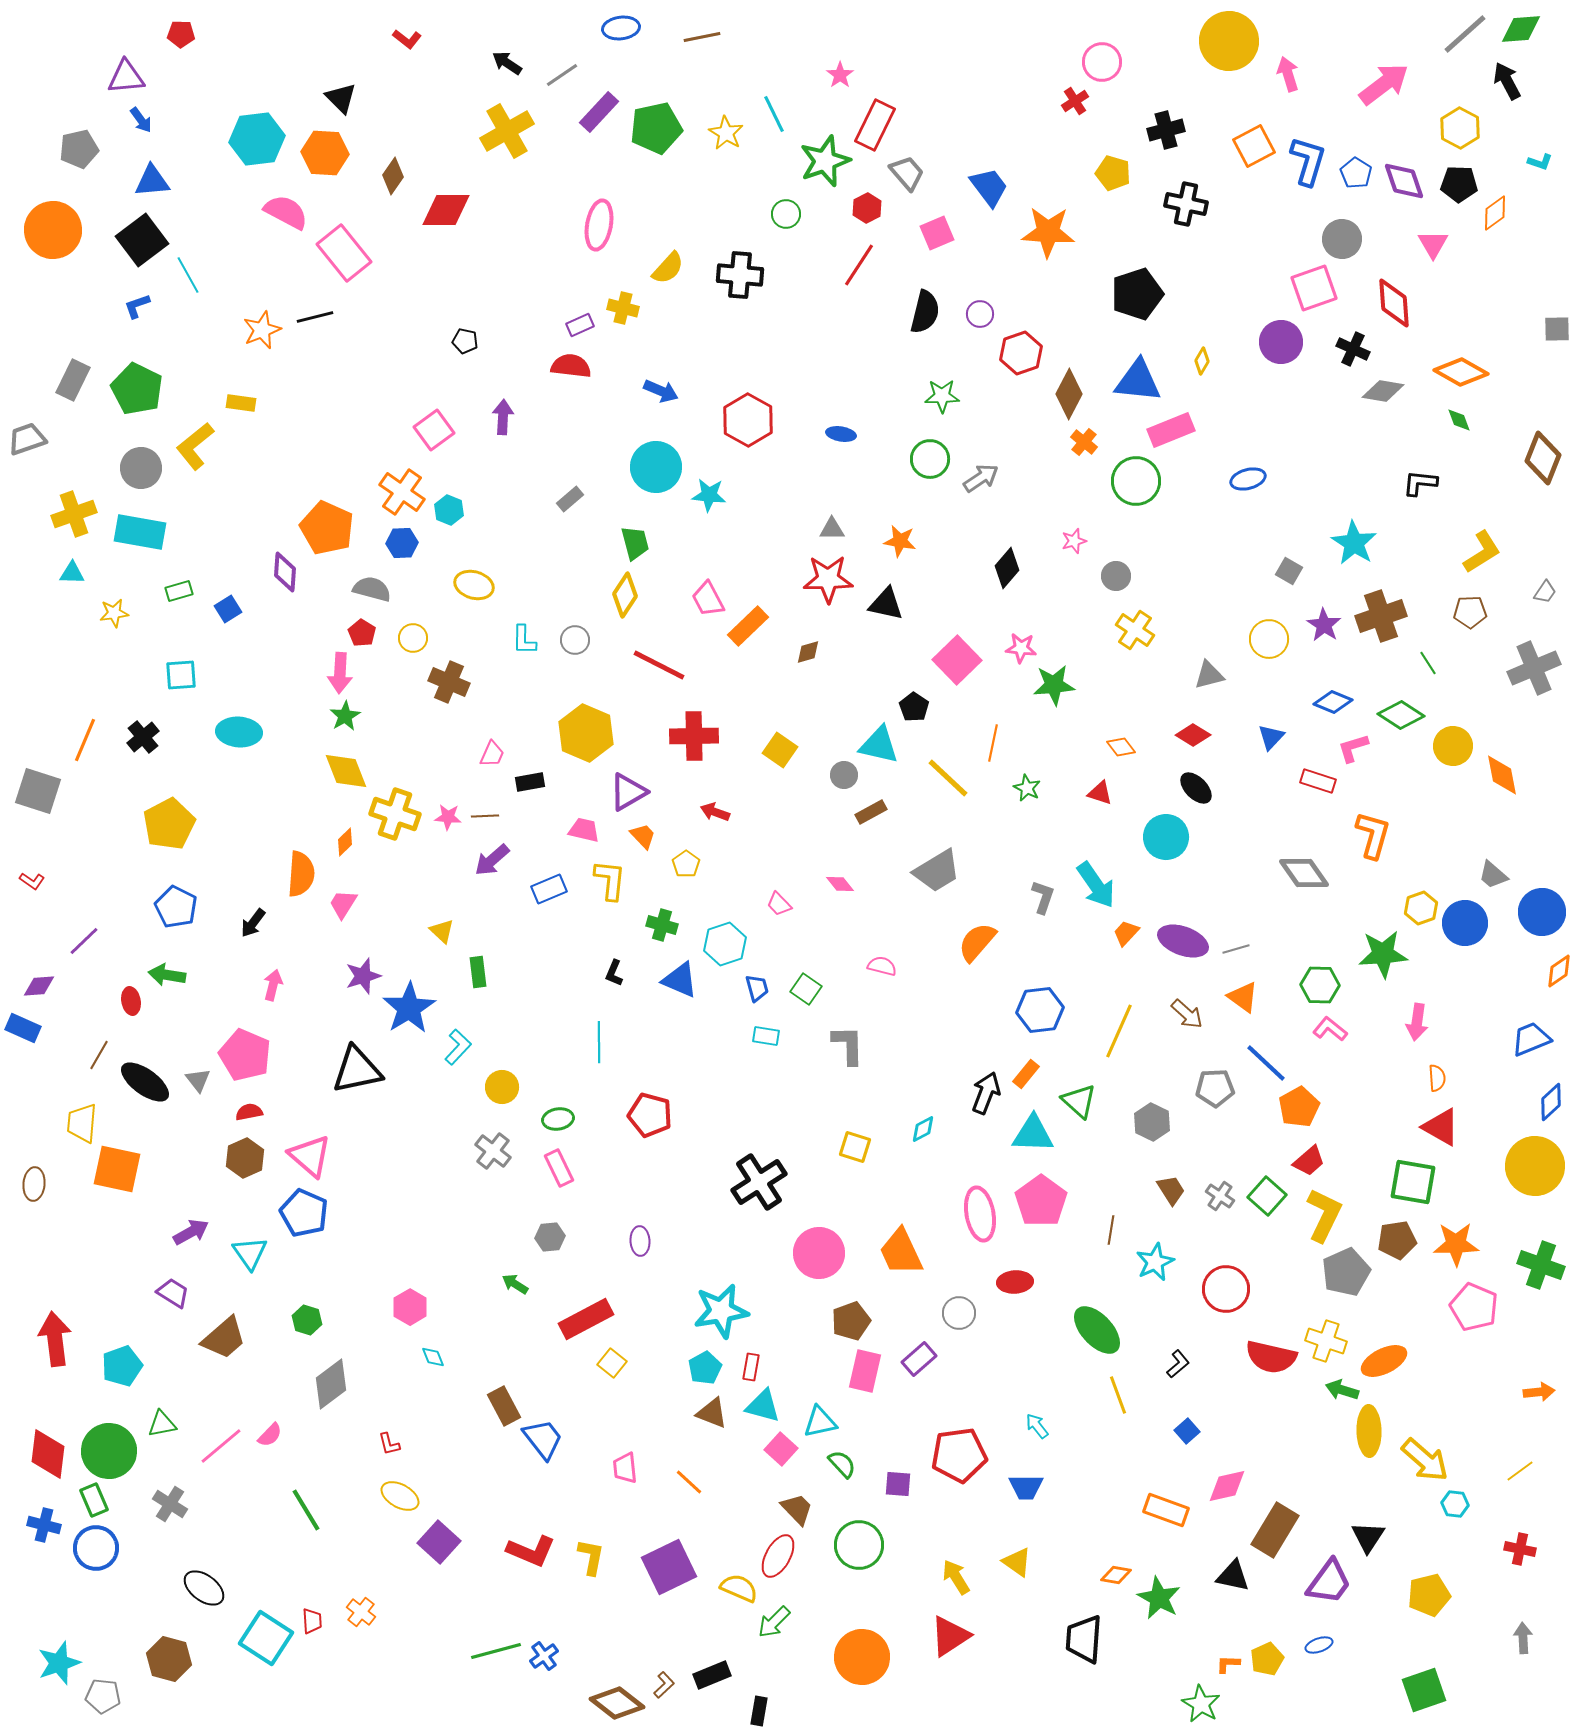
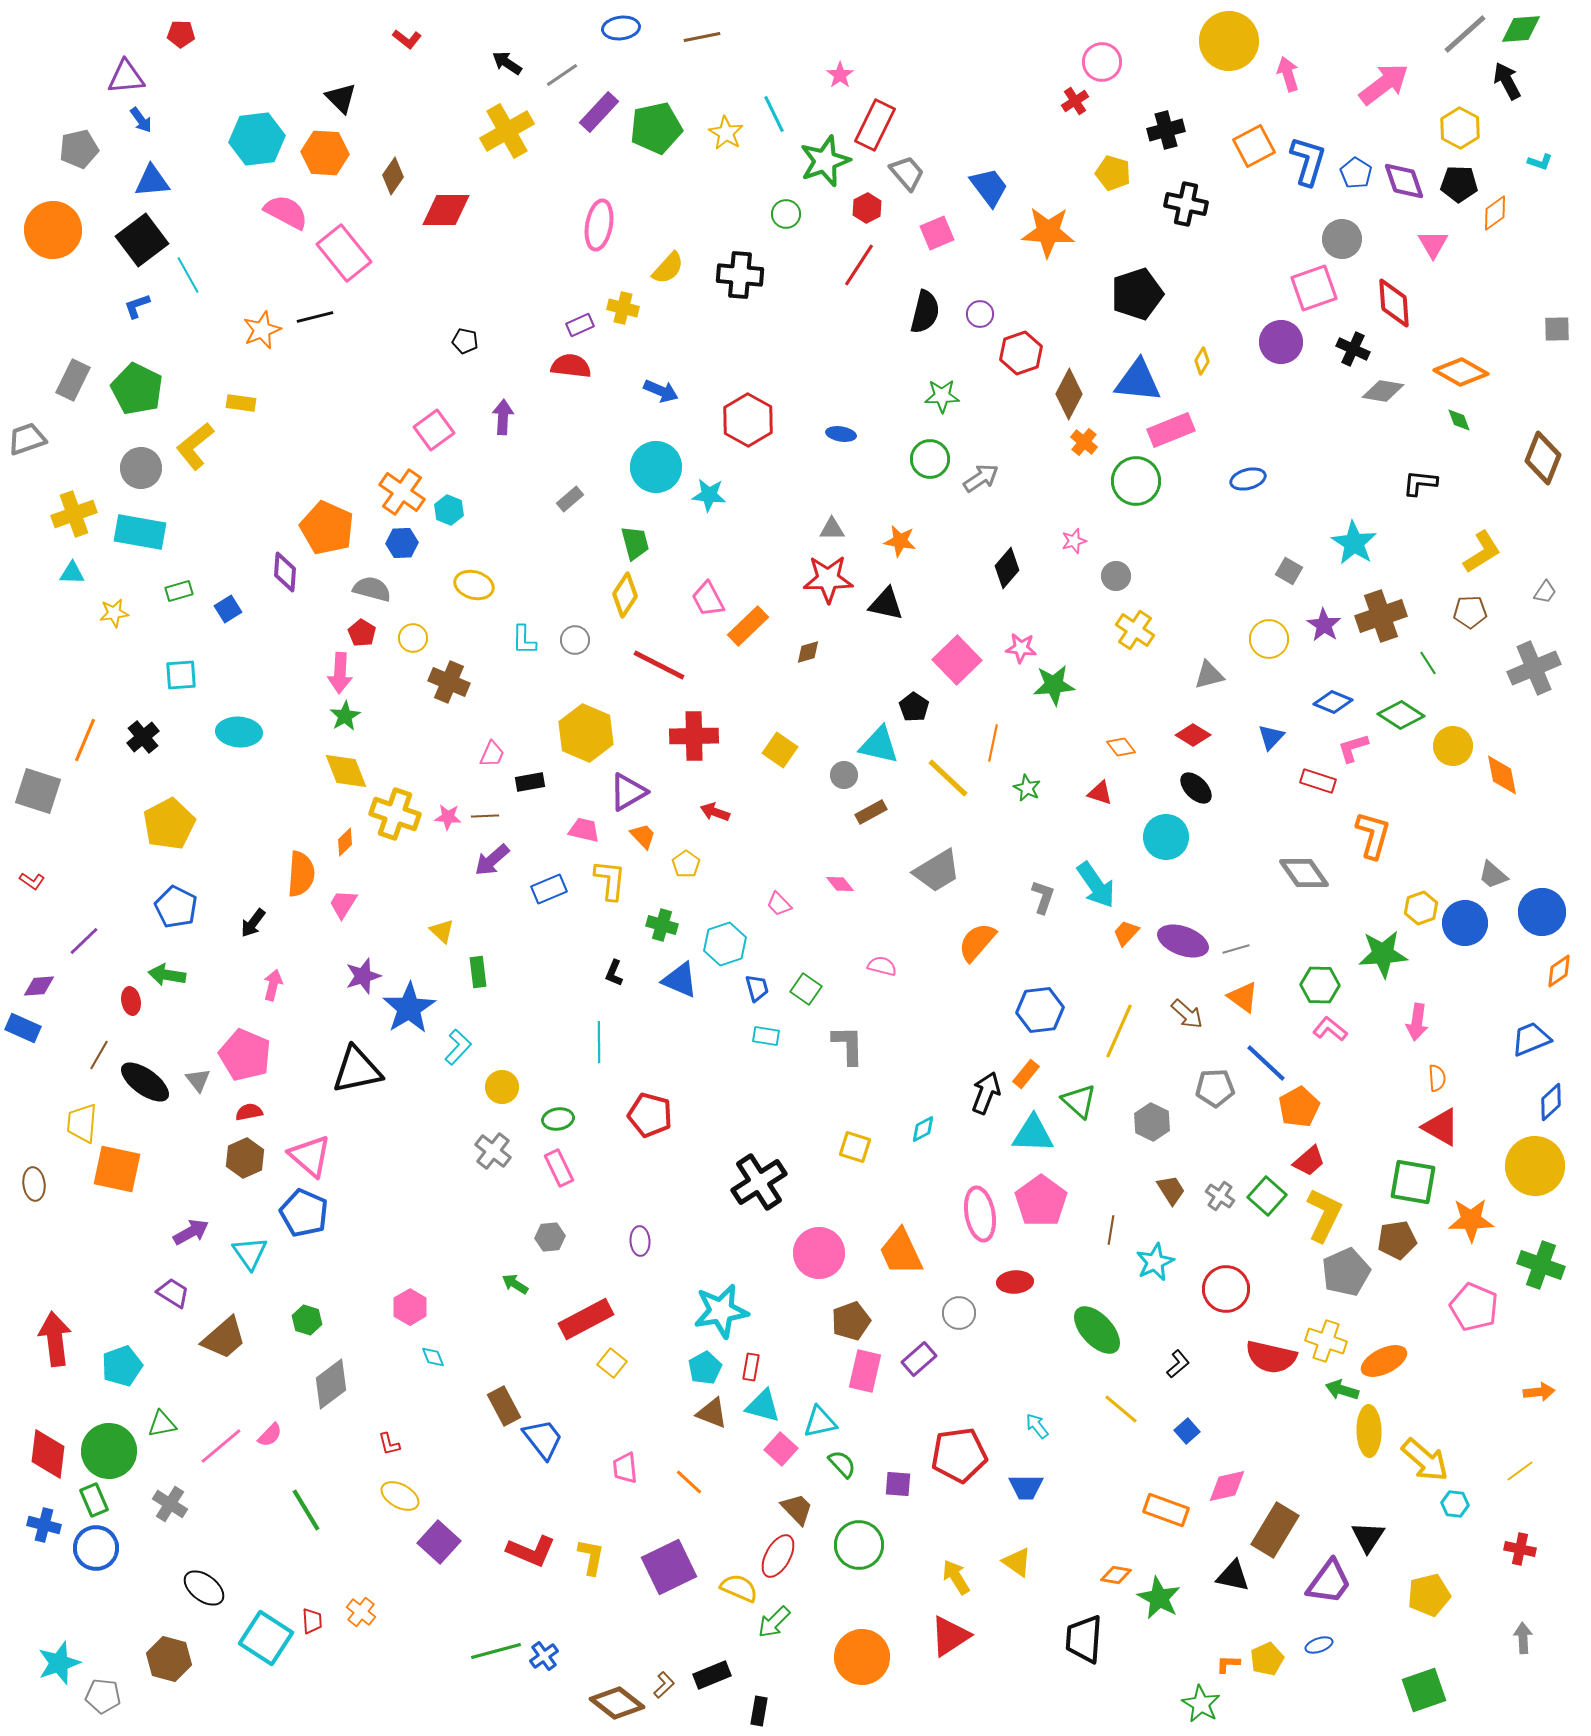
brown ellipse at (34, 1184): rotated 12 degrees counterclockwise
orange star at (1456, 1244): moved 15 px right, 24 px up
yellow line at (1118, 1395): moved 3 px right, 14 px down; rotated 30 degrees counterclockwise
